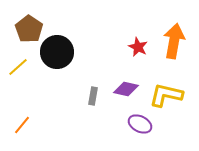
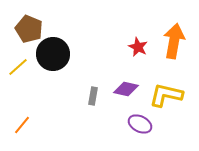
brown pentagon: rotated 12 degrees counterclockwise
black circle: moved 4 px left, 2 px down
